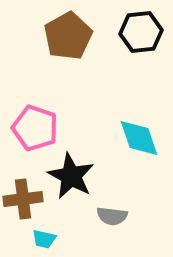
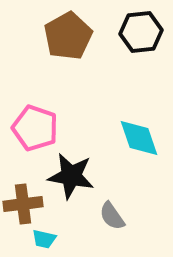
black star: rotated 18 degrees counterclockwise
brown cross: moved 5 px down
gray semicircle: rotated 48 degrees clockwise
